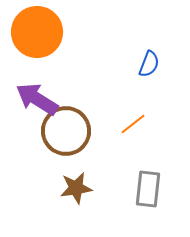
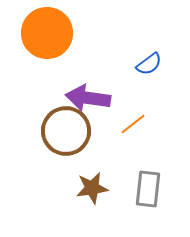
orange circle: moved 10 px right, 1 px down
blue semicircle: rotated 32 degrees clockwise
purple arrow: moved 51 px right, 1 px up; rotated 24 degrees counterclockwise
brown star: moved 16 px right
